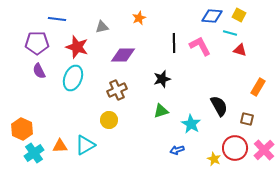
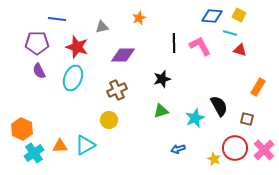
cyan star: moved 4 px right, 6 px up; rotated 18 degrees clockwise
blue arrow: moved 1 px right, 1 px up
